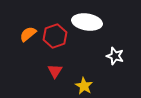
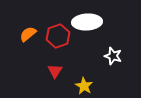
white ellipse: rotated 12 degrees counterclockwise
red hexagon: moved 3 px right
white star: moved 2 px left
